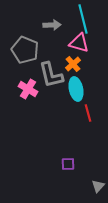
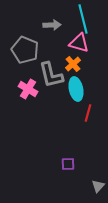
red line: rotated 30 degrees clockwise
